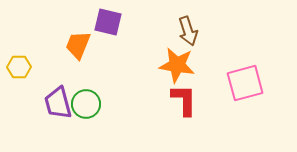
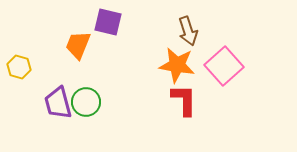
yellow hexagon: rotated 15 degrees clockwise
pink square: moved 21 px left, 17 px up; rotated 27 degrees counterclockwise
green circle: moved 2 px up
